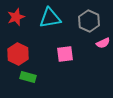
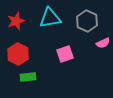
red star: moved 4 px down
gray hexagon: moved 2 px left
pink square: rotated 12 degrees counterclockwise
green rectangle: rotated 21 degrees counterclockwise
